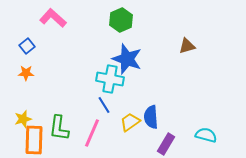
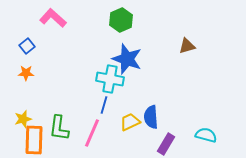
blue line: rotated 48 degrees clockwise
yellow trapezoid: rotated 10 degrees clockwise
